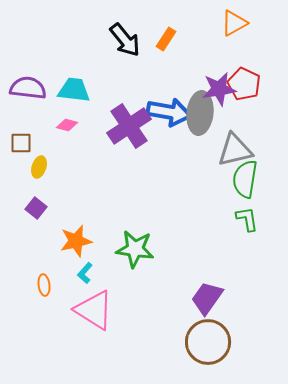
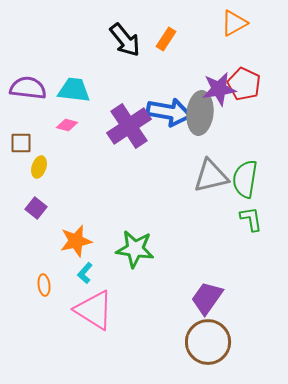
gray triangle: moved 24 px left, 26 px down
green L-shape: moved 4 px right
